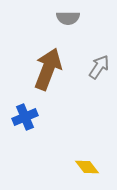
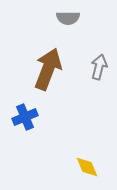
gray arrow: rotated 20 degrees counterclockwise
yellow diamond: rotated 15 degrees clockwise
